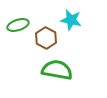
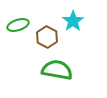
cyan star: moved 2 px right, 1 px down; rotated 25 degrees clockwise
brown hexagon: moved 1 px right, 1 px up
